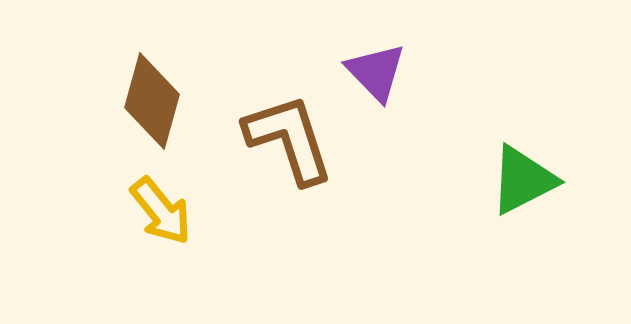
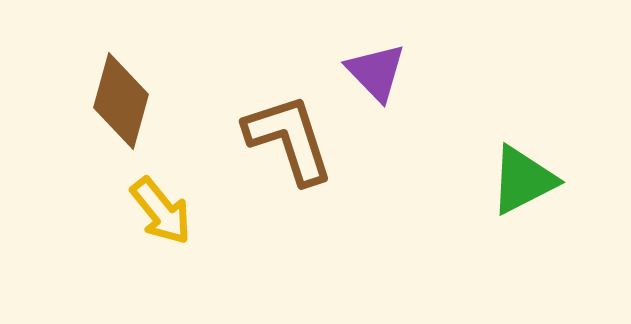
brown diamond: moved 31 px left
